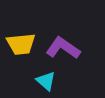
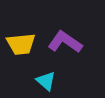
purple L-shape: moved 2 px right, 6 px up
